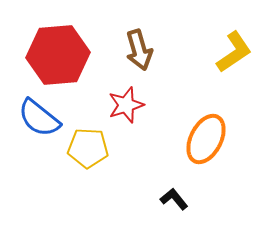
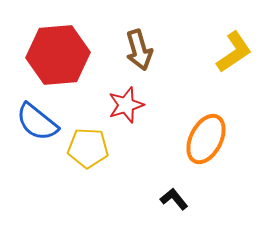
blue semicircle: moved 2 px left, 4 px down
